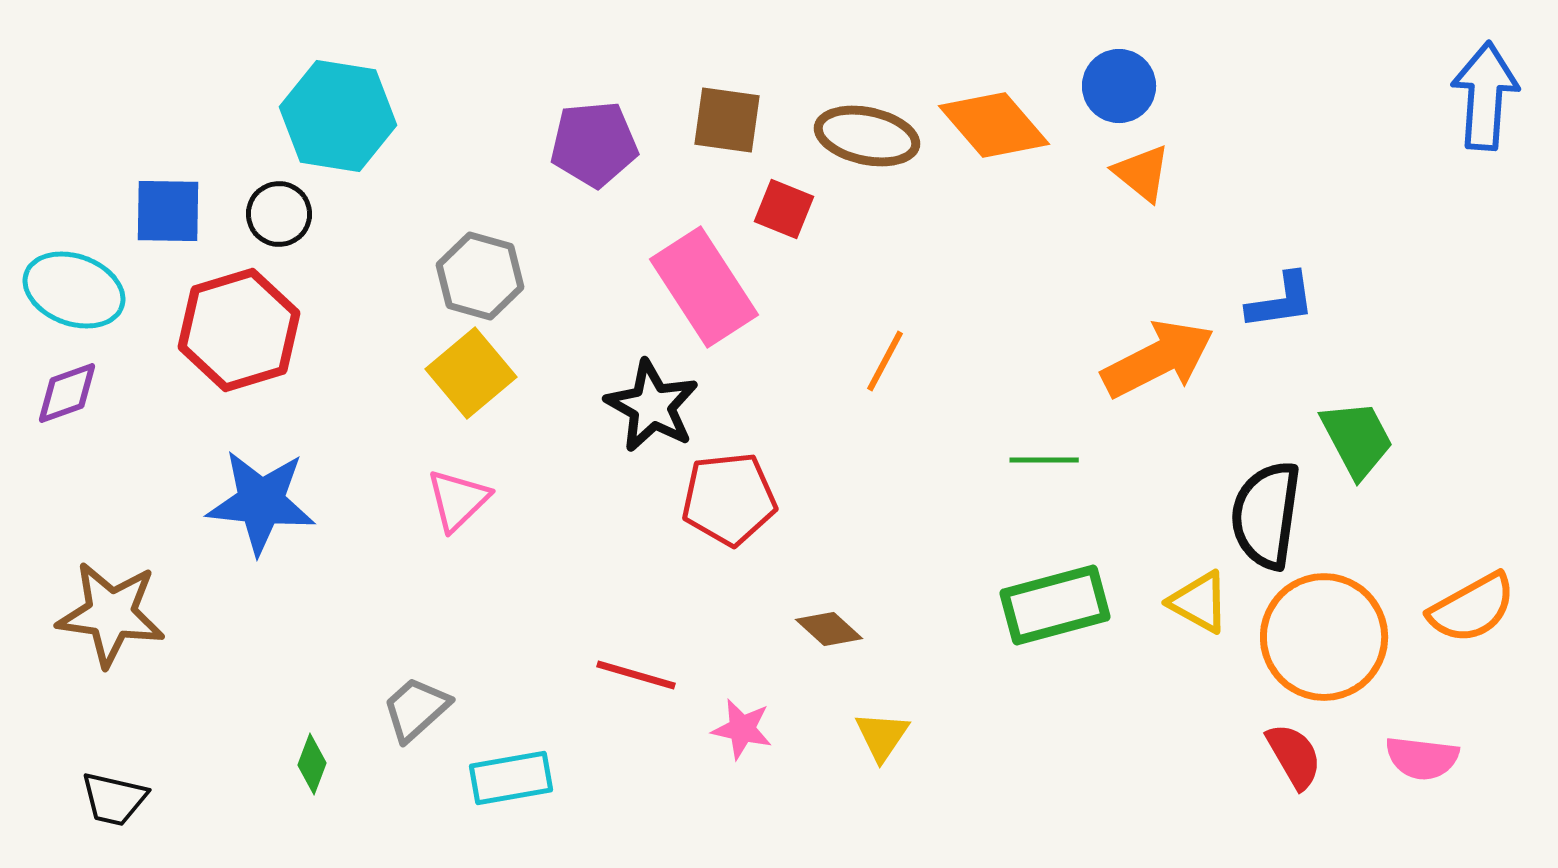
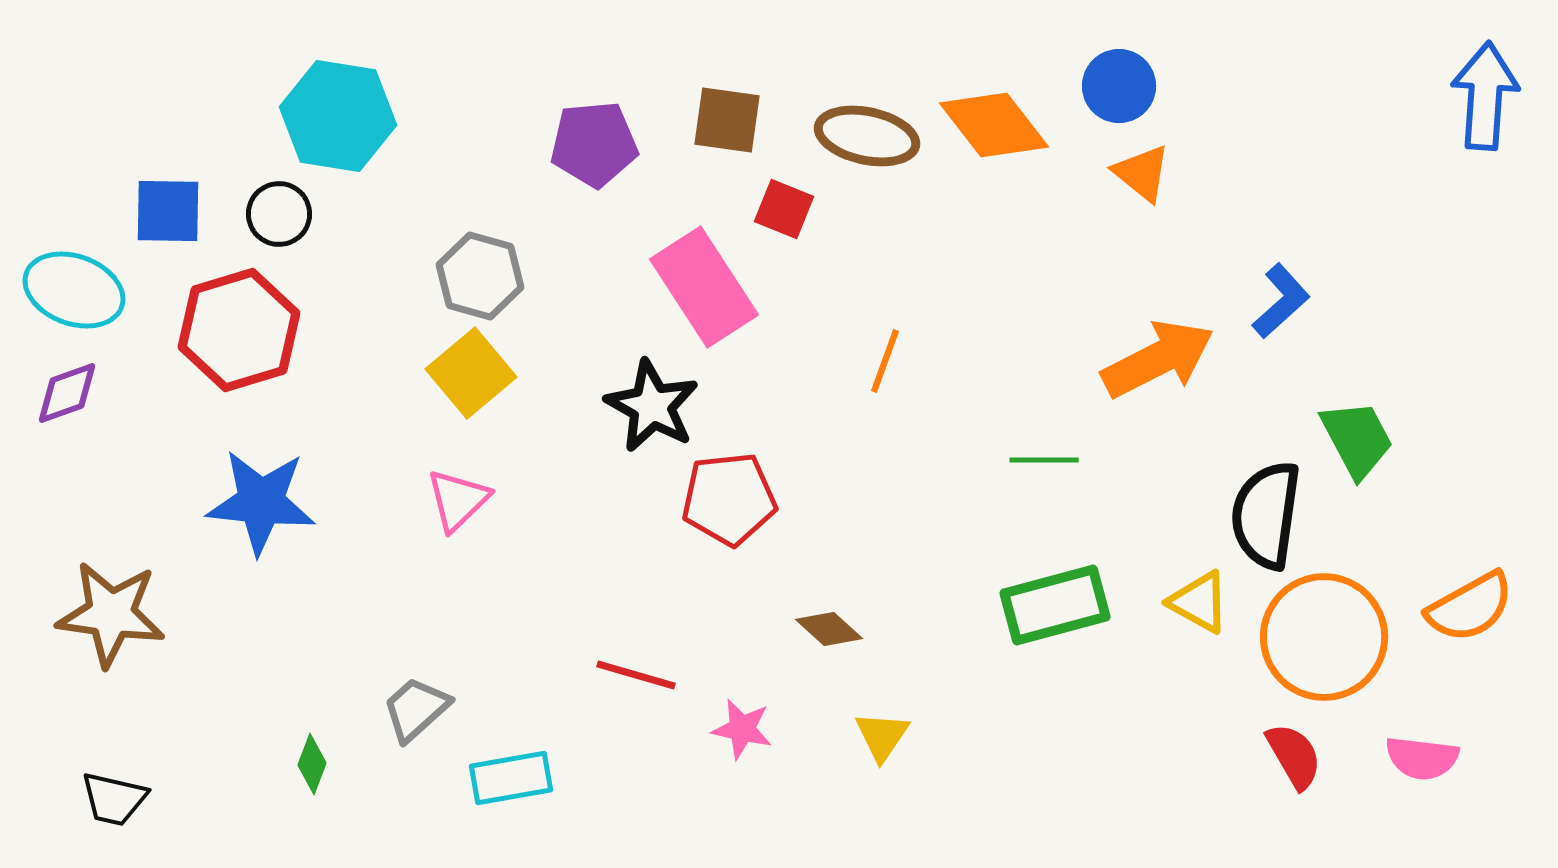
orange diamond at (994, 125): rotated 3 degrees clockwise
blue L-shape at (1281, 301): rotated 34 degrees counterclockwise
orange line at (885, 361): rotated 8 degrees counterclockwise
orange semicircle at (1472, 608): moved 2 px left, 1 px up
